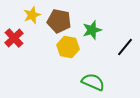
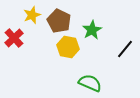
brown pentagon: rotated 15 degrees clockwise
green star: rotated 12 degrees counterclockwise
black line: moved 2 px down
green semicircle: moved 3 px left, 1 px down
